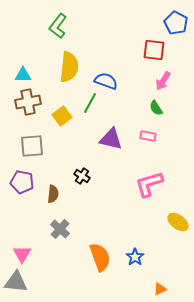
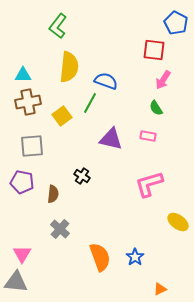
pink arrow: moved 1 px up
